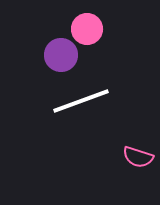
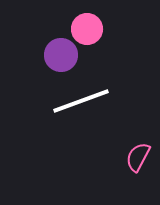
pink semicircle: rotated 100 degrees clockwise
